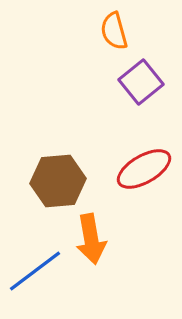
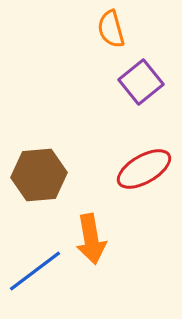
orange semicircle: moved 3 px left, 2 px up
brown hexagon: moved 19 px left, 6 px up
